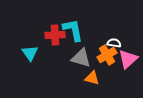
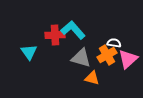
cyan L-shape: rotated 30 degrees counterclockwise
cyan triangle: moved 1 px left, 1 px up
